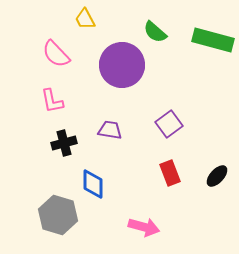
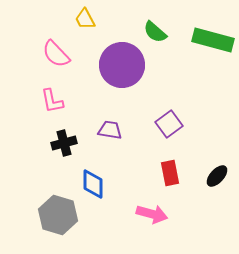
red rectangle: rotated 10 degrees clockwise
pink arrow: moved 8 px right, 13 px up
